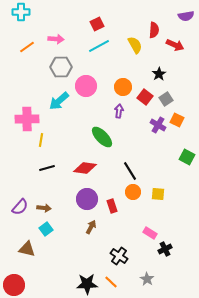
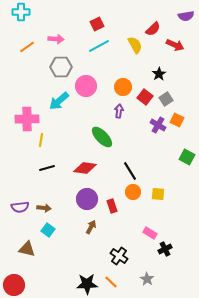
red semicircle at (154, 30): moved 1 px left, 1 px up; rotated 42 degrees clockwise
purple semicircle at (20, 207): rotated 42 degrees clockwise
cyan square at (46, 229): moved 2 px right, 1 px down; rotated 16 degrees counterclockwise
